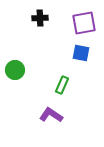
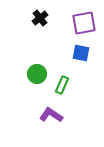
black cross: rotated 35 degrees counterclockwise
green circle: moved 22 px right, 4 px down
